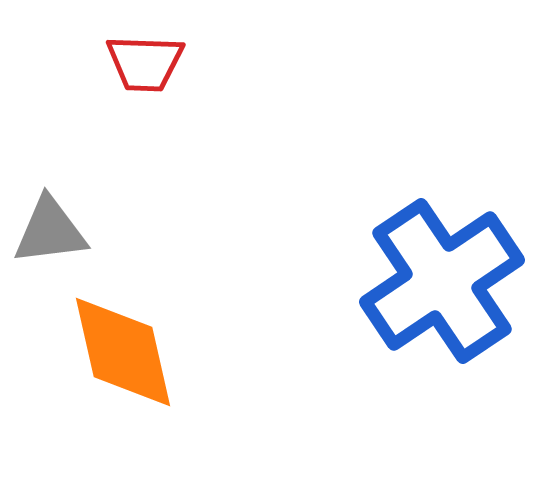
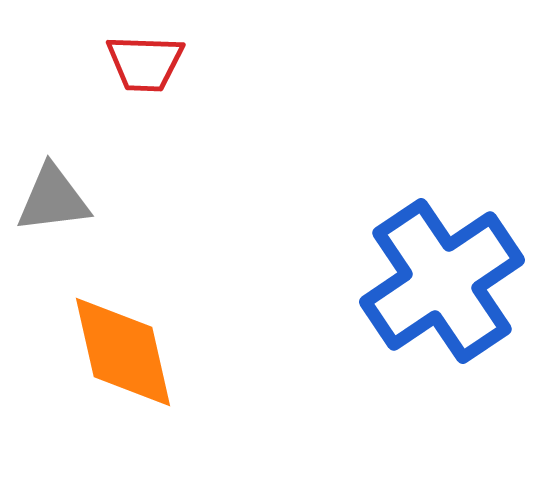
gray triangle: moved 3 px right, 32 px up
